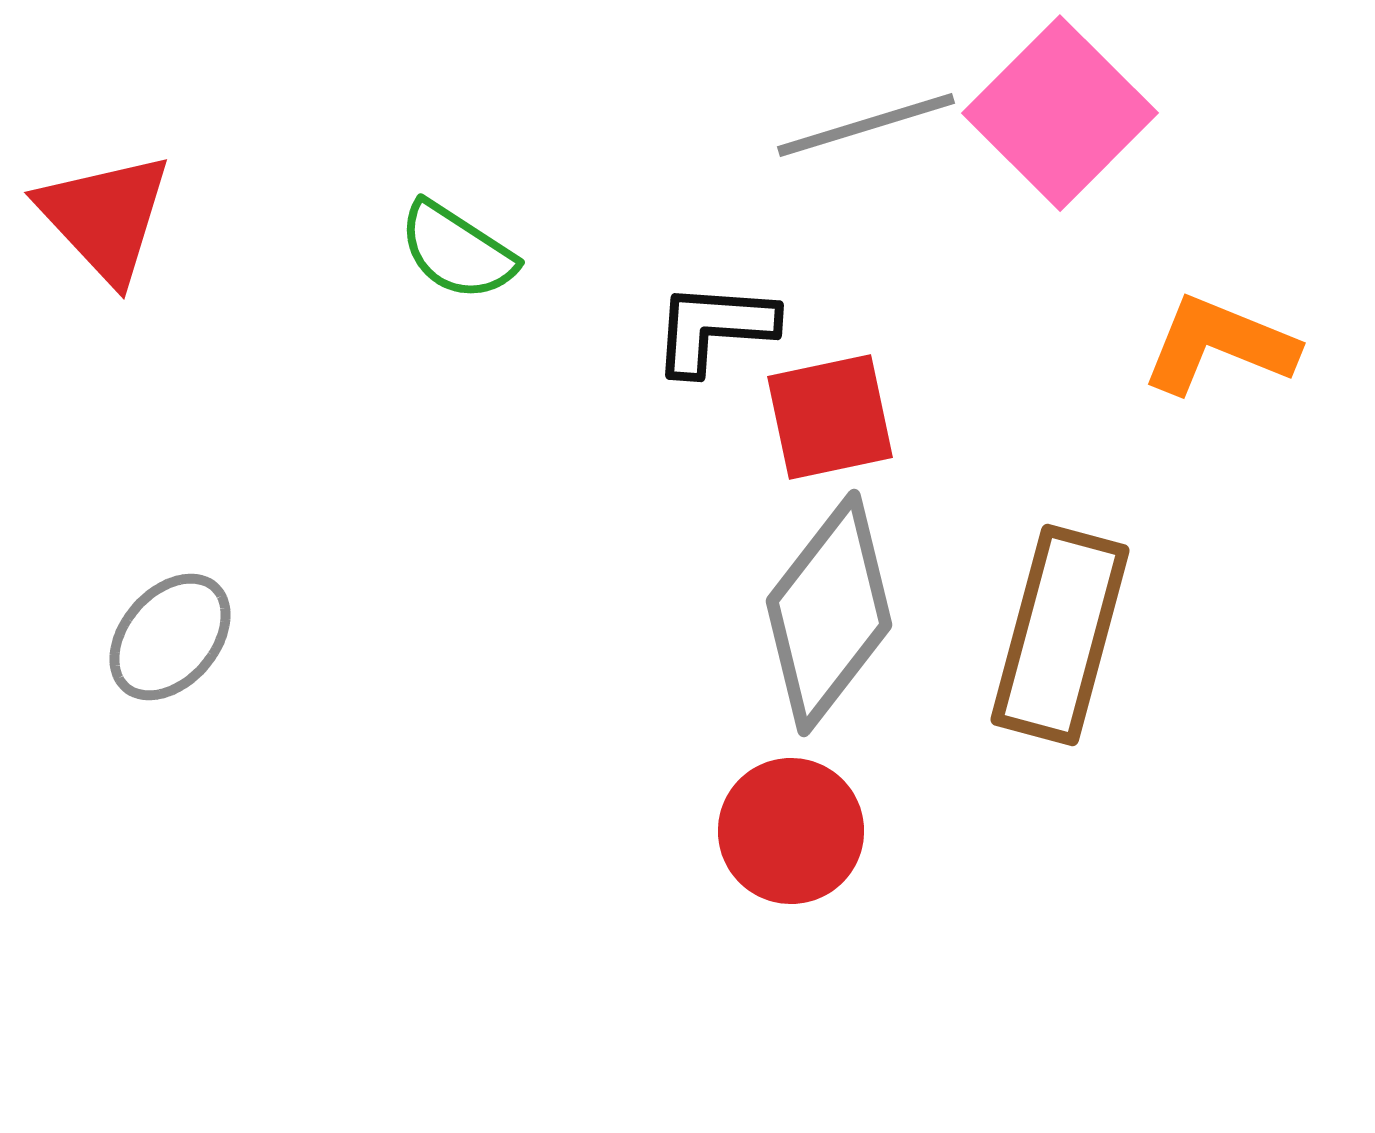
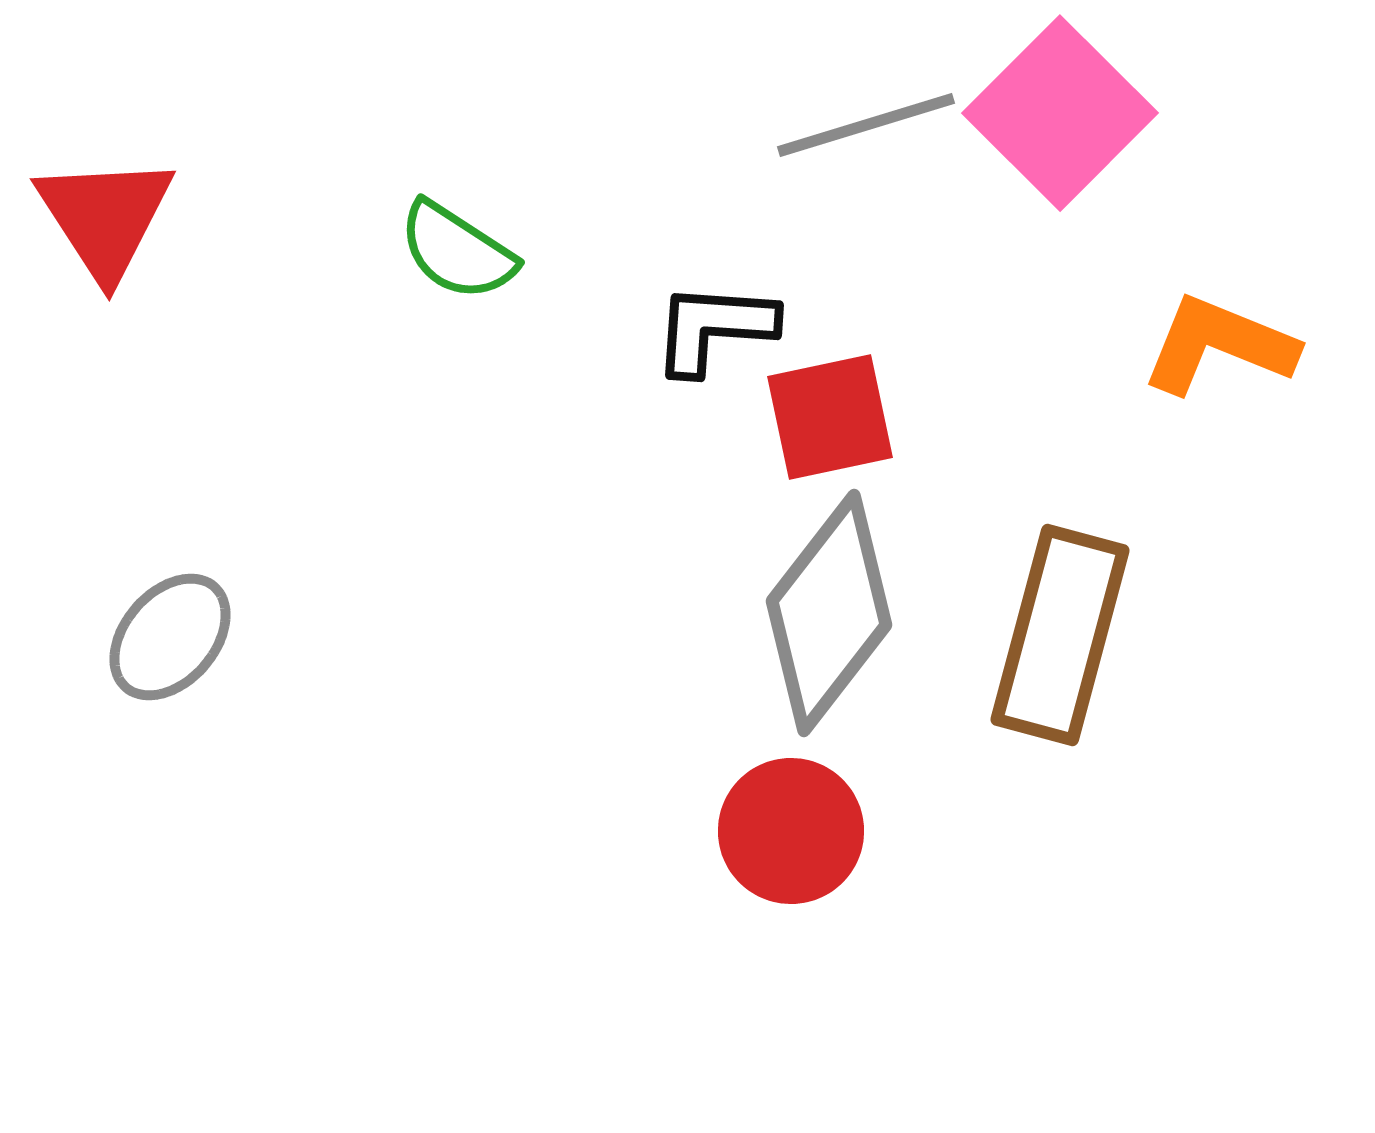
red triangle: rotated 10 degrees clockwise
